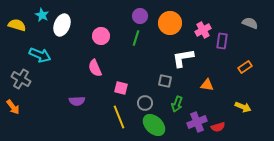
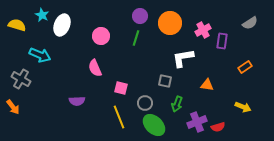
gray semicircle: rotated 126 degrees clockwise
